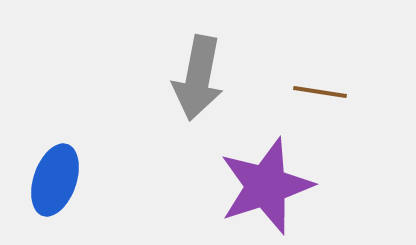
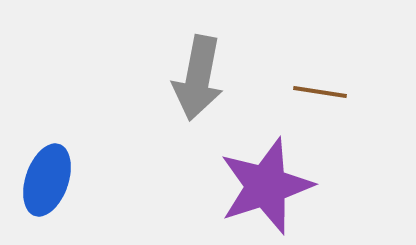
blue ellipse: moved 8 px left
